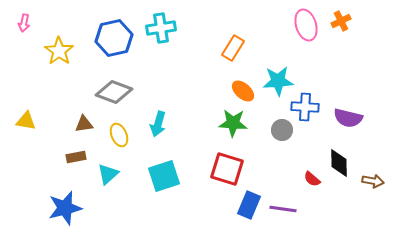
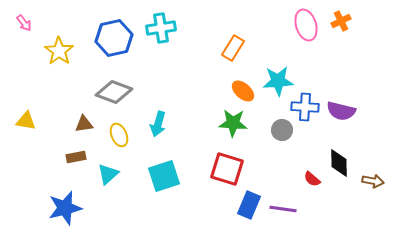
pink arrow: rotated 48 degrees counterclockwise
purple semicircle: moved 7 px left, 7 px up
